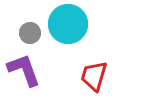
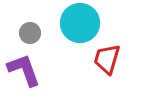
cyan circle: moved 12 px right, 1 px up
red trapezoid: moved 13 px right, 17 px up
